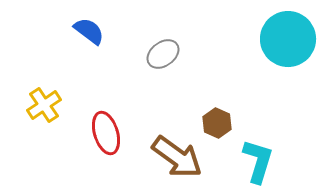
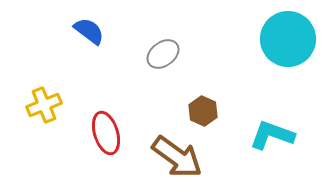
yellow cross: rotated 12 degrees clockwise
brown hexagon: moved 14 px left, 12 px up
cyan L-shape: moved 14 px right, 26 px up; rotated 87 degrees counterclockwise
